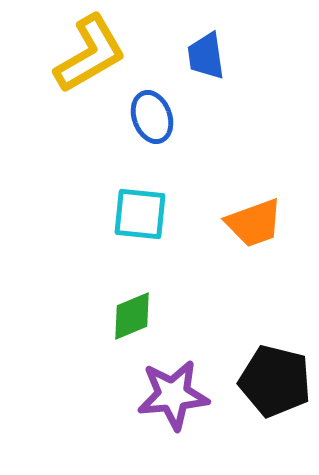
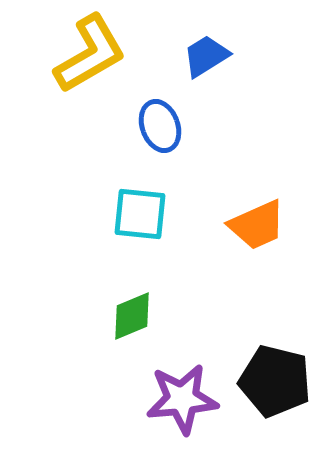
blue trapezoid: rotated 66 degrees clockwise
blue ellipse: moved 8 px right, 9 px down
orange trapezoid: moved 3 px right, 2 px down; rotated 4 degrees counterclockwise
purple star: moved 9 px right, 4 px down
